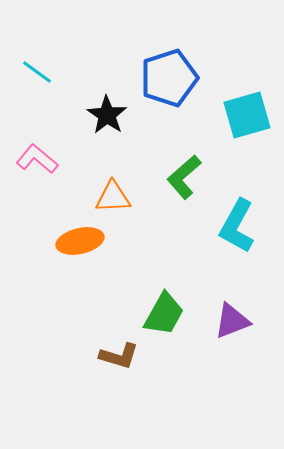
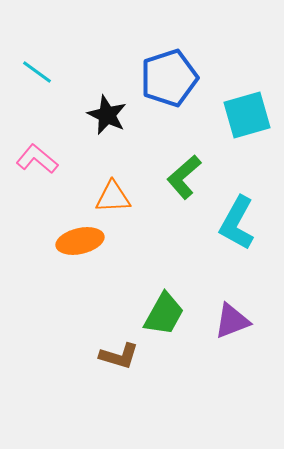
black star: rotated 9 degrees counterclockwise
cyan L-shape: moved 3 px up
